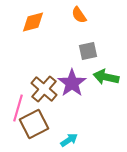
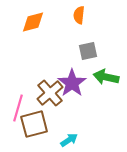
orange semicircle: rotated 42 degrees clockwise
brown cross: moved 6 px right, 4 px down; rotated 8 degrees clockwise
brown square: rotated 12 degrees clockwise
